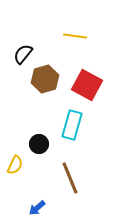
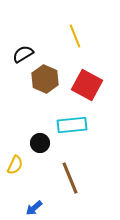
yellow line: rotated 60 degrees clockwise
black semicircle: rotated 20 degrees clockwise
brown hexagon: rotated 20 degrees counterclockwise
cyan rectangle: rotated 68 degrees clockwise
black circle: moved 1 px right, 1 px up
blue arrow: moved 3 px left
